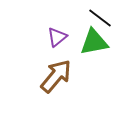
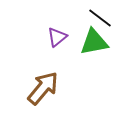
brown arrow: moved 13 px left, 12 px down
